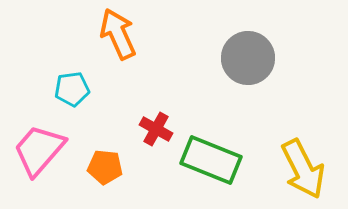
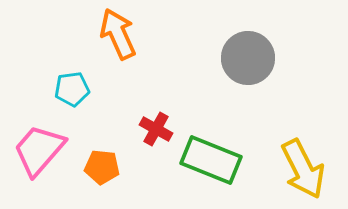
orange pentagon: moved 3 px left
